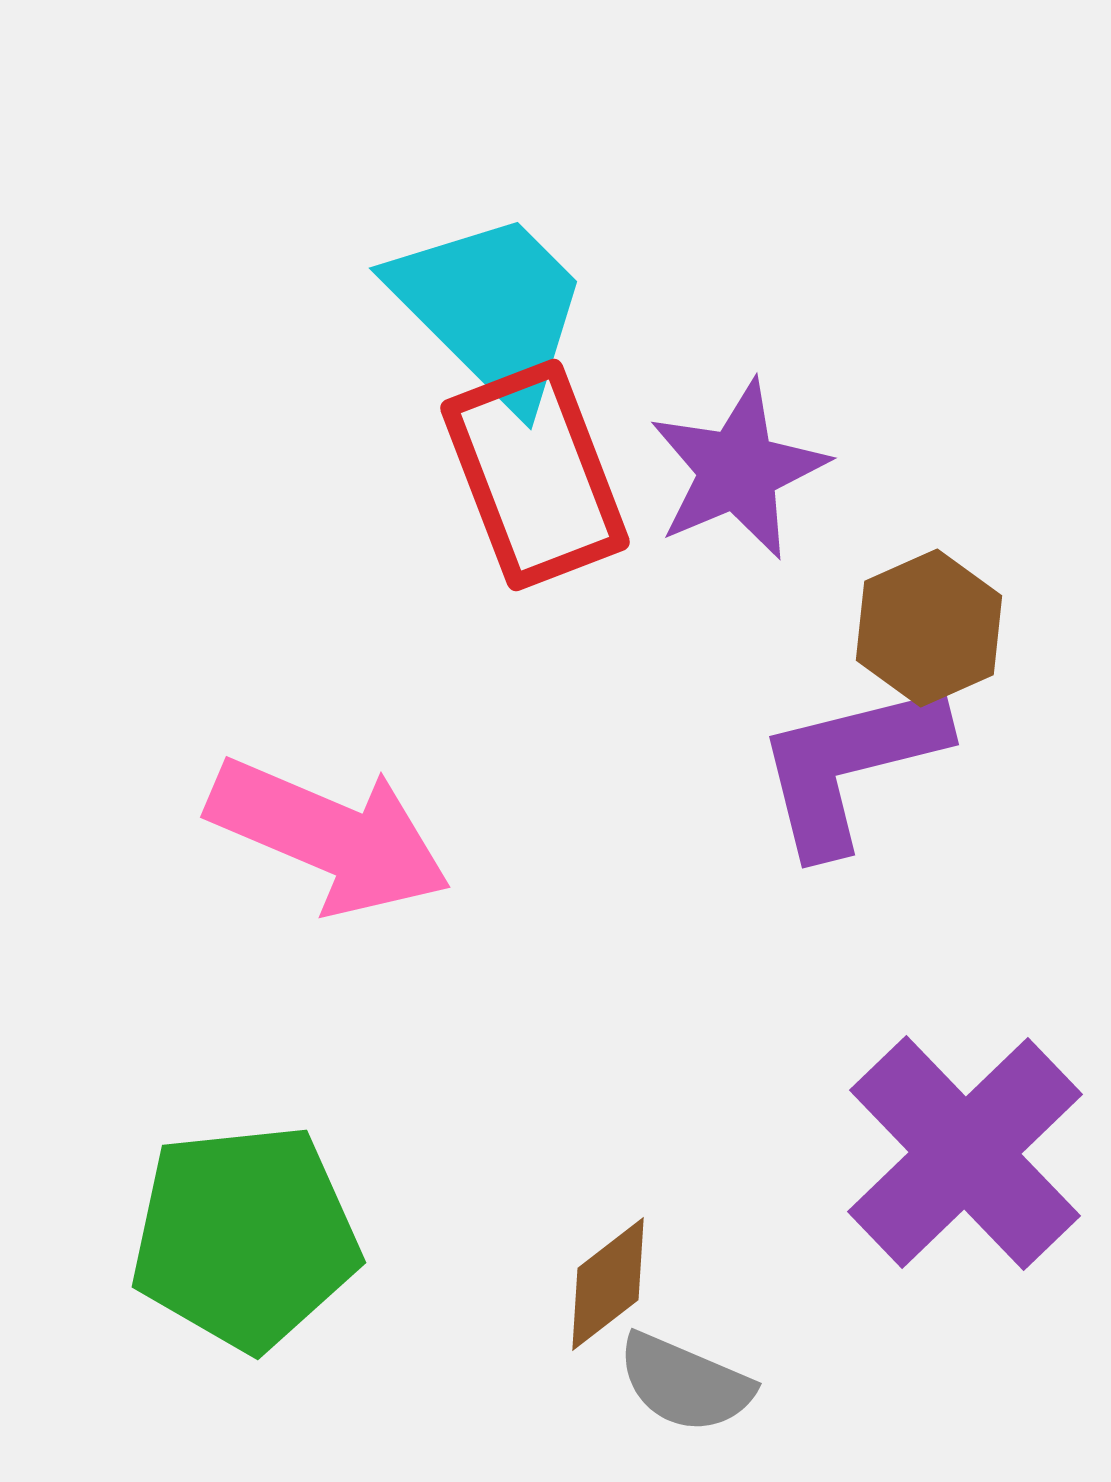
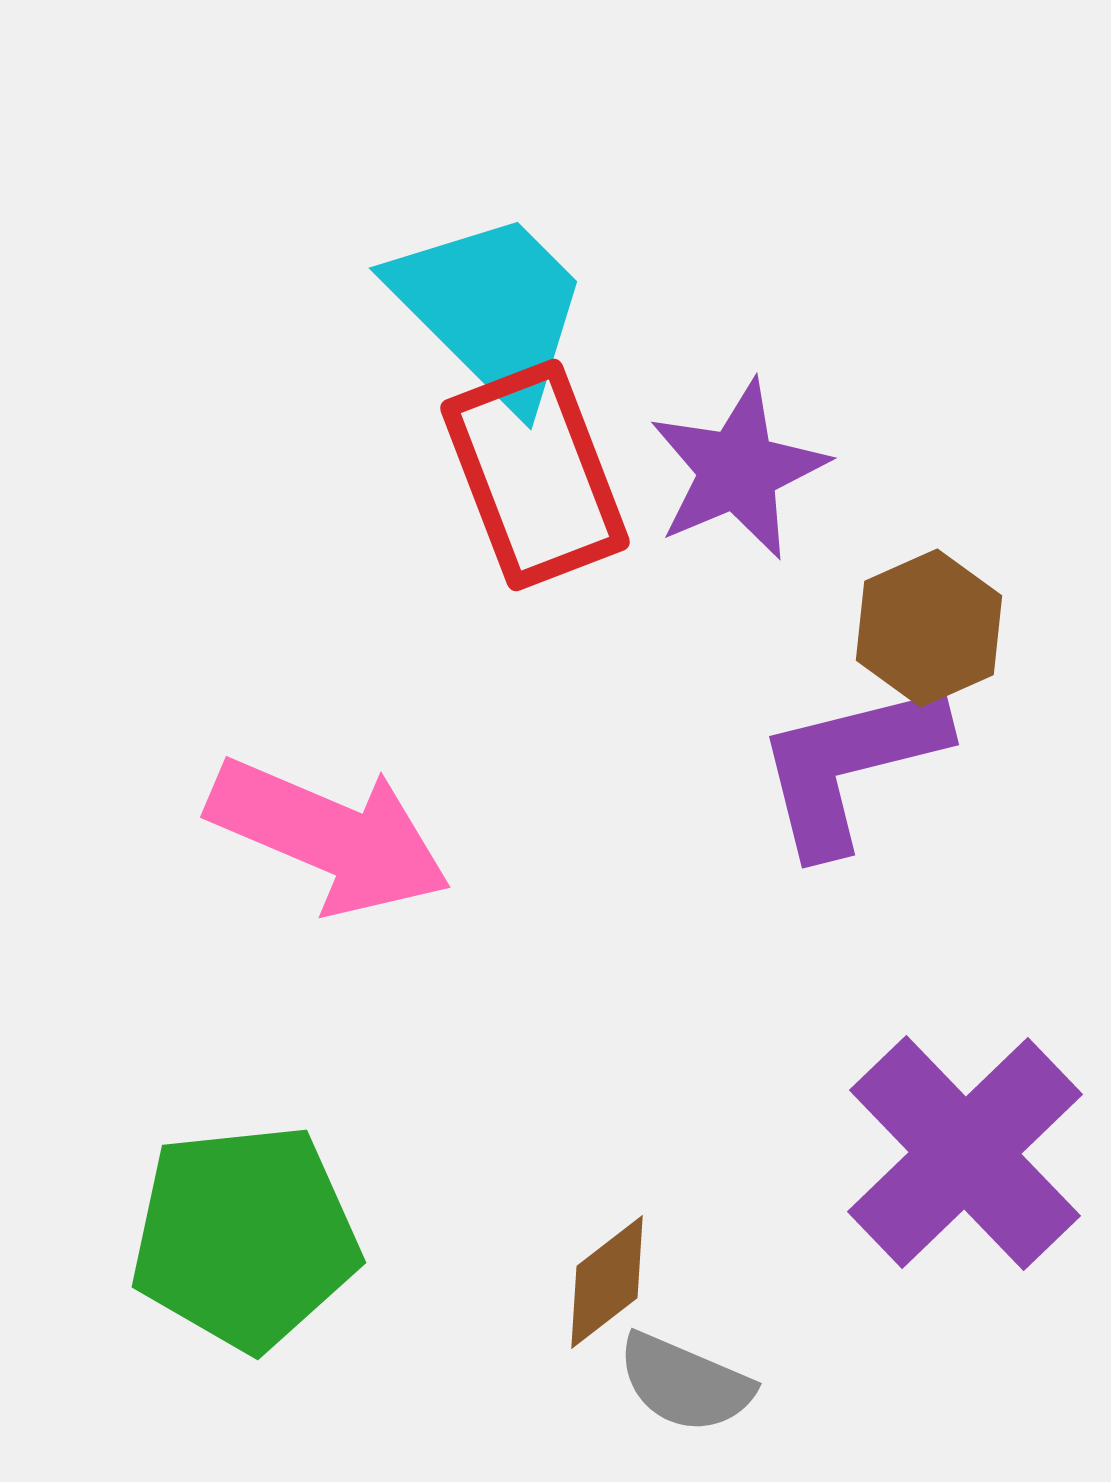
brown diamond: moved 1 px left, 2 px up
